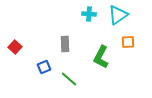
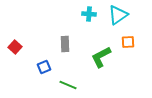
green L-shape: rotated 35 degrees clockwise
green line: moved 1 px left, 6 px down; rotated 18 degrees counterclockwise
